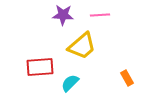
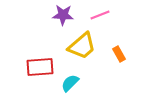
pink line: rotated 18 degrees counterclockwise
orange rectangle: moved 8 px left, 24 px up
